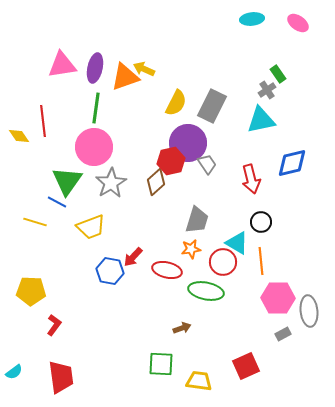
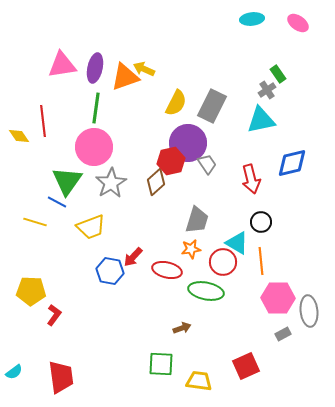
red L-shape at (54, 325): moved 10 px up
